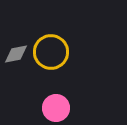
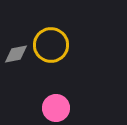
yellow circle: moved 7 px up
